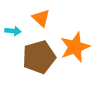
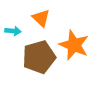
orange star: moved 1 px left, 2 px up; rotated 28 degrees counterclockwise
